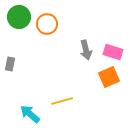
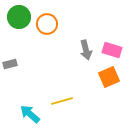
pink rectangle: moved 1 px left, 2 px up
gray rectangle: rotated 64 degrees clockwise
